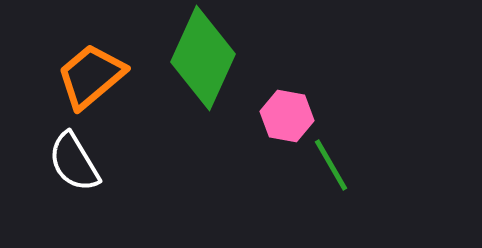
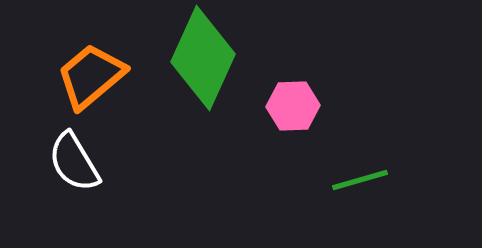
pink hexagon: moved 6 px right, 10 px up; rotated 12 degrees counterclockwise
green line: moved 29 px right, 15 px down; rotated 76 degrees counterclockwise
